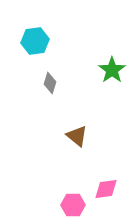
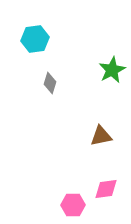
cyan hexagon: moved 2 px up
green star: rotated 8 degrees clockwise
brown triangle: moved 24 px right; rotated 50 degrees counterclockwise
